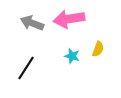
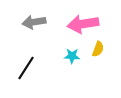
pink arrow: moved 14 px right, 5 px down
gray arrow: moved 2 px right, 1 px up; rotated 30 degrees counterclockwise
cyan star: rotated 14 degrees counterclockwise
